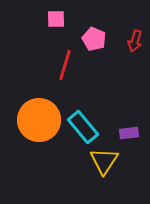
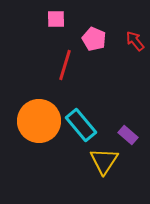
red arrow: rotated 125 degrees clockwise
orange circle: moved 1 px down
cyan rectangle: moved 2 px left, 2 px up
purple rectangle: moved 1 px left, 2 px down; rotated 48 degrees clockwise
